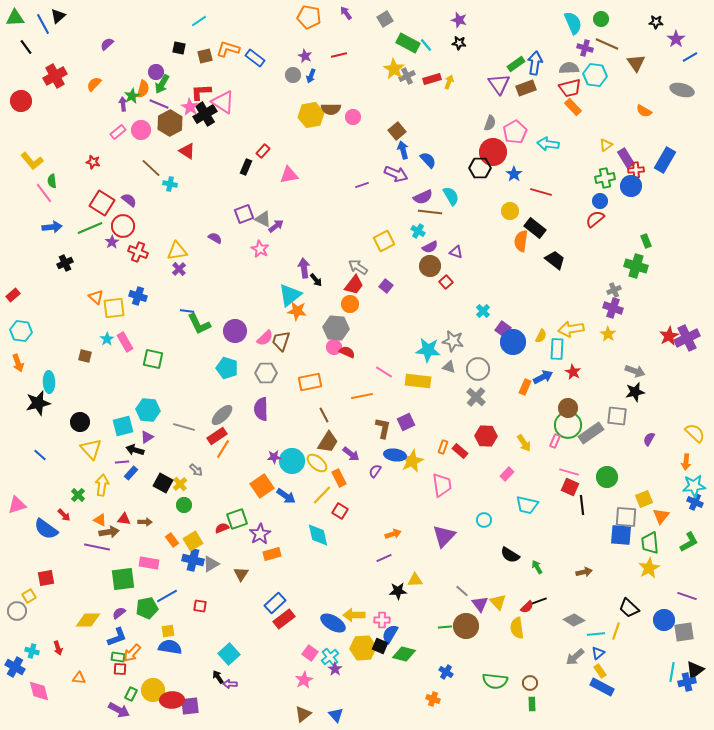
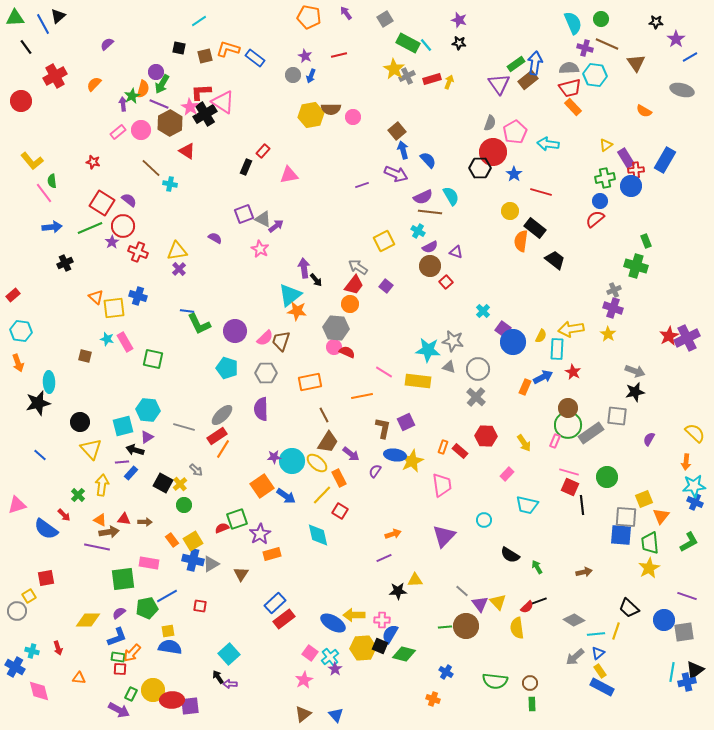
brown rectangle at (526, 88): moved 2 px right, 8 px up; rotated 18 degrees counterclockwise
cyan star at (107, 339): rotated 24 degrees counterclockwise
